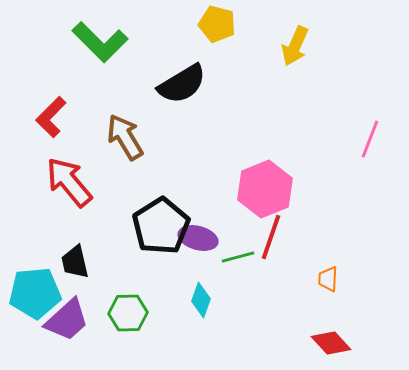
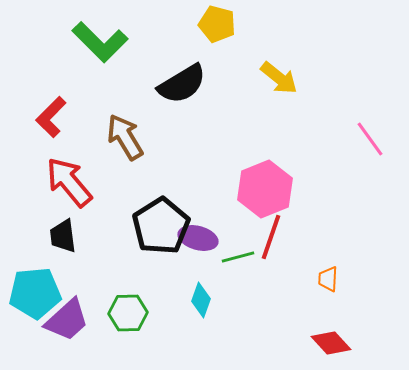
yellow arrow: moved 16 px left, 32 px down; rotated 75 degrees counterclockwise
pink line: rotated 57 degrees counterclockwise
black trapezoid: moved 12 px left, 26 px up; rotated 6 degrees clockwise
